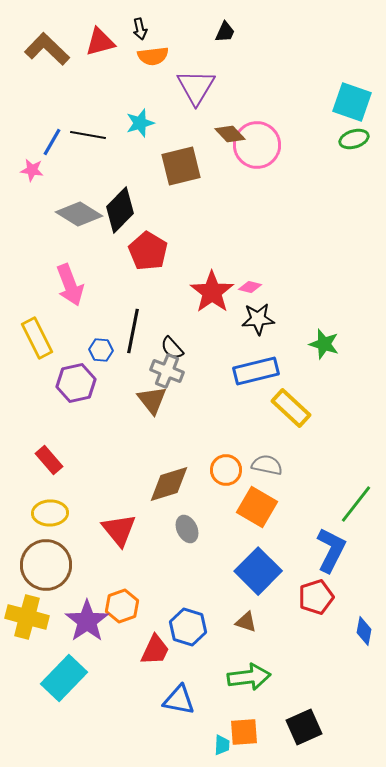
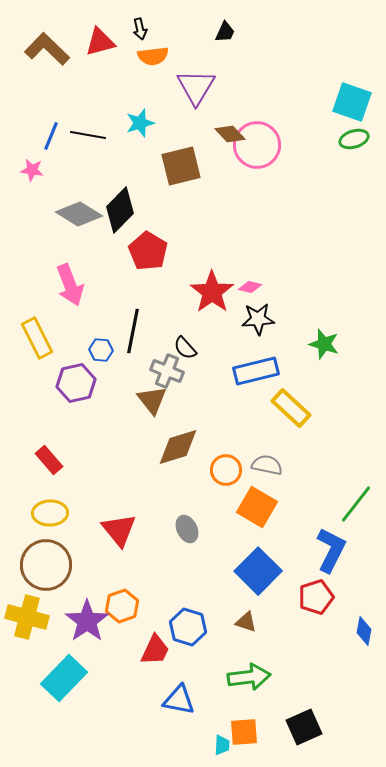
blue line at (52, 142): moved 1 px left, 6 px up; rotated 8 degrees counterclockwise
black semicircle at (172, 348): moved 13 px right
brown diamond at (169, 484): moved 9 px right, 37 px up
